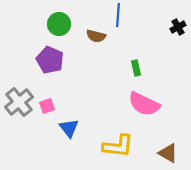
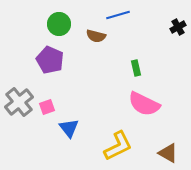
blue line: rotated 70 degrees clockwise
pink square: moved 1 px down
yellow L-shape: rotated 32 degrees counterclockwise
